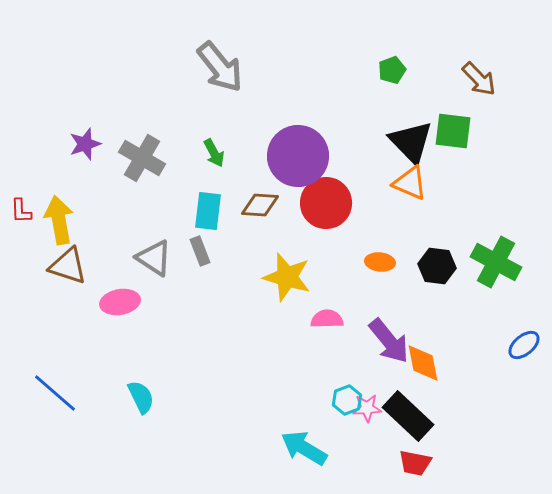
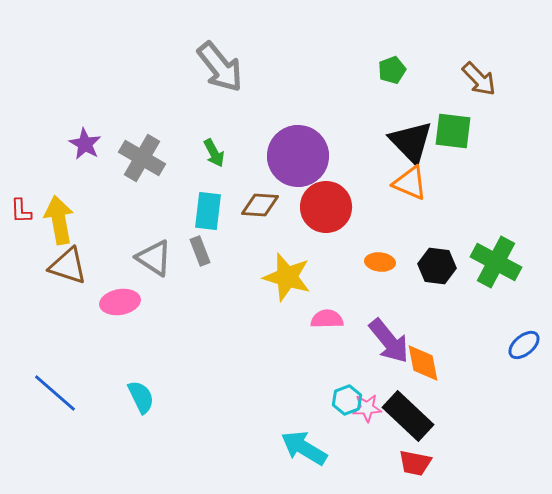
purple star: rotated 24 degrees counterclockwise
red circle: moved 4 px down
